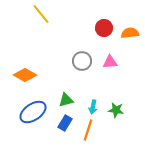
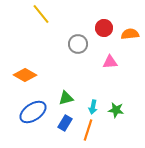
orange semicircle: moved 1 px down
gray circle: moved 4 px left, 17 px up
green triangle: moved 2 px up
